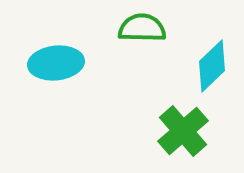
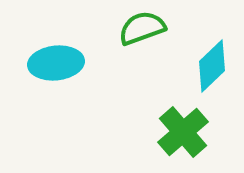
green semicircle: rotated 21 degrees counterclockwise
green cross: moved 1 px down
